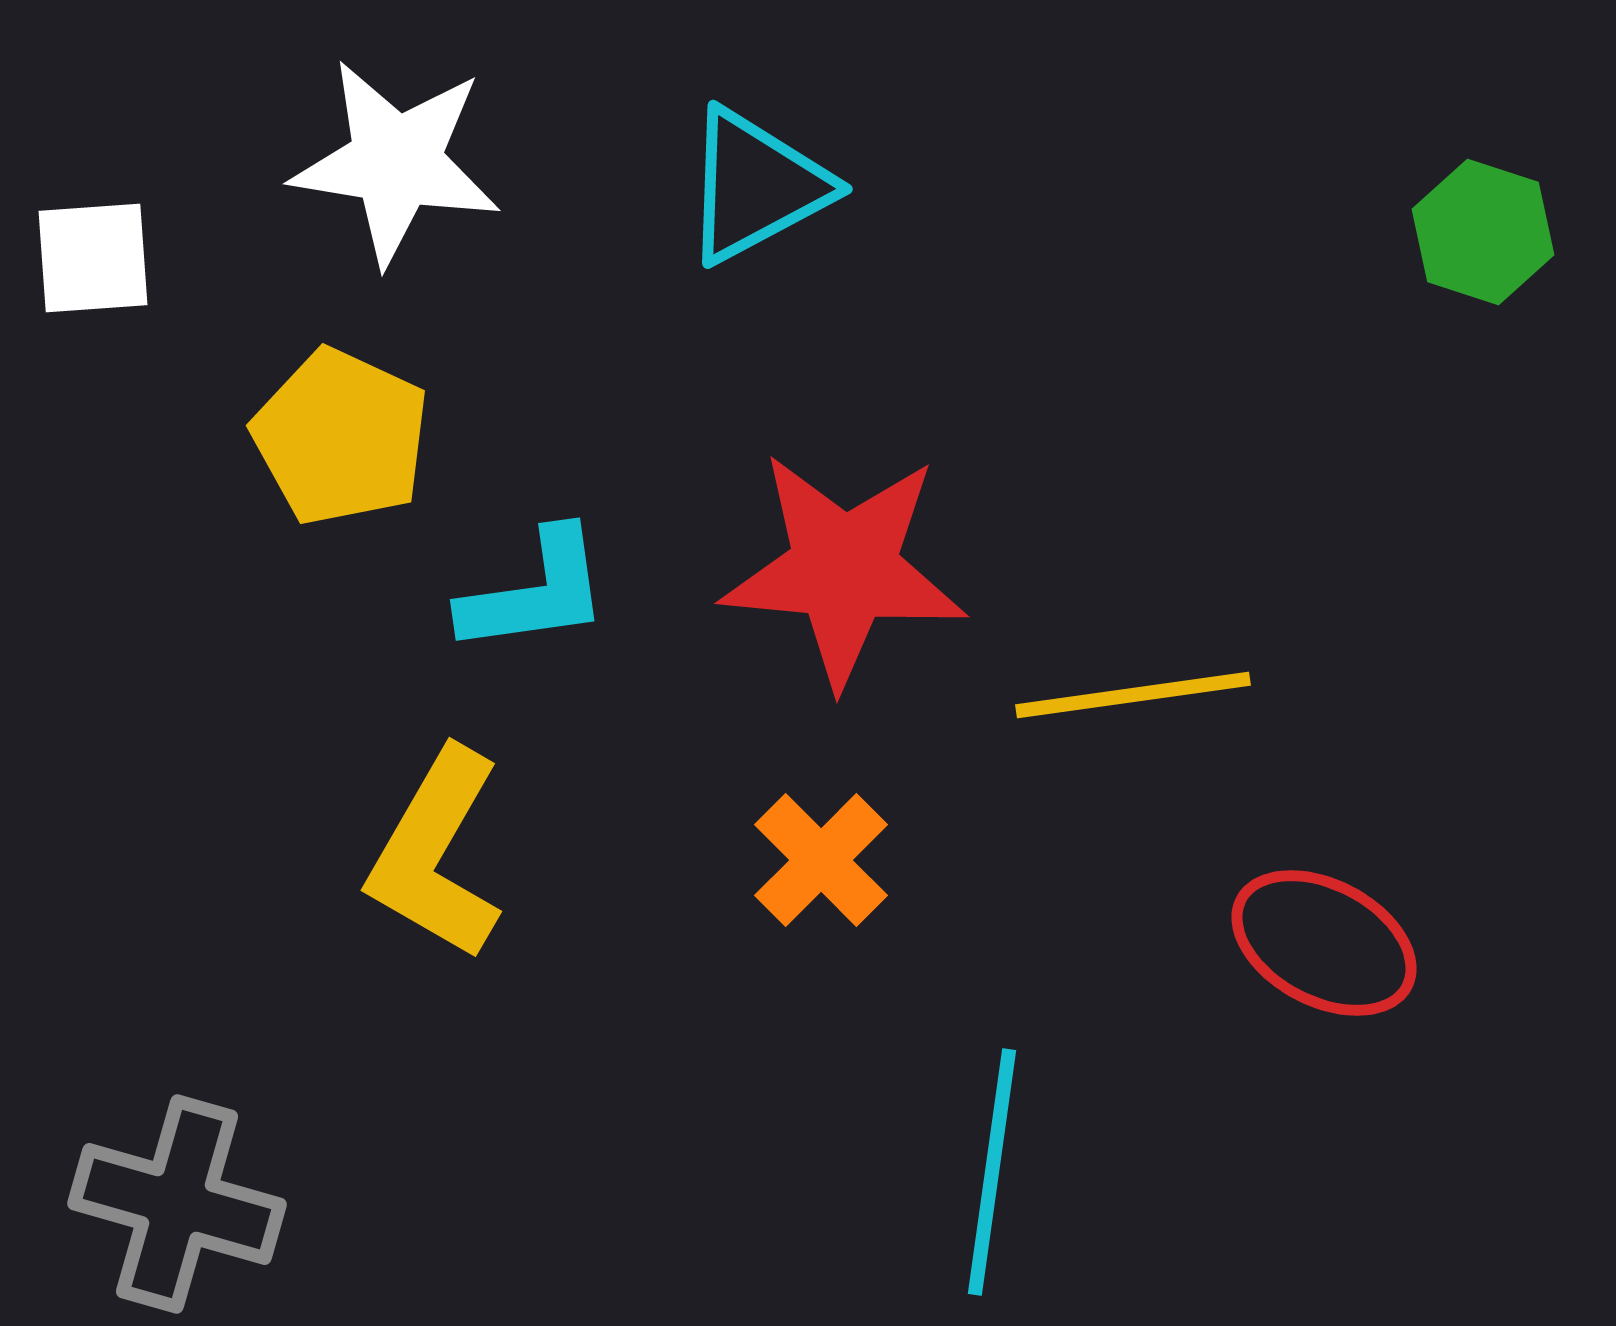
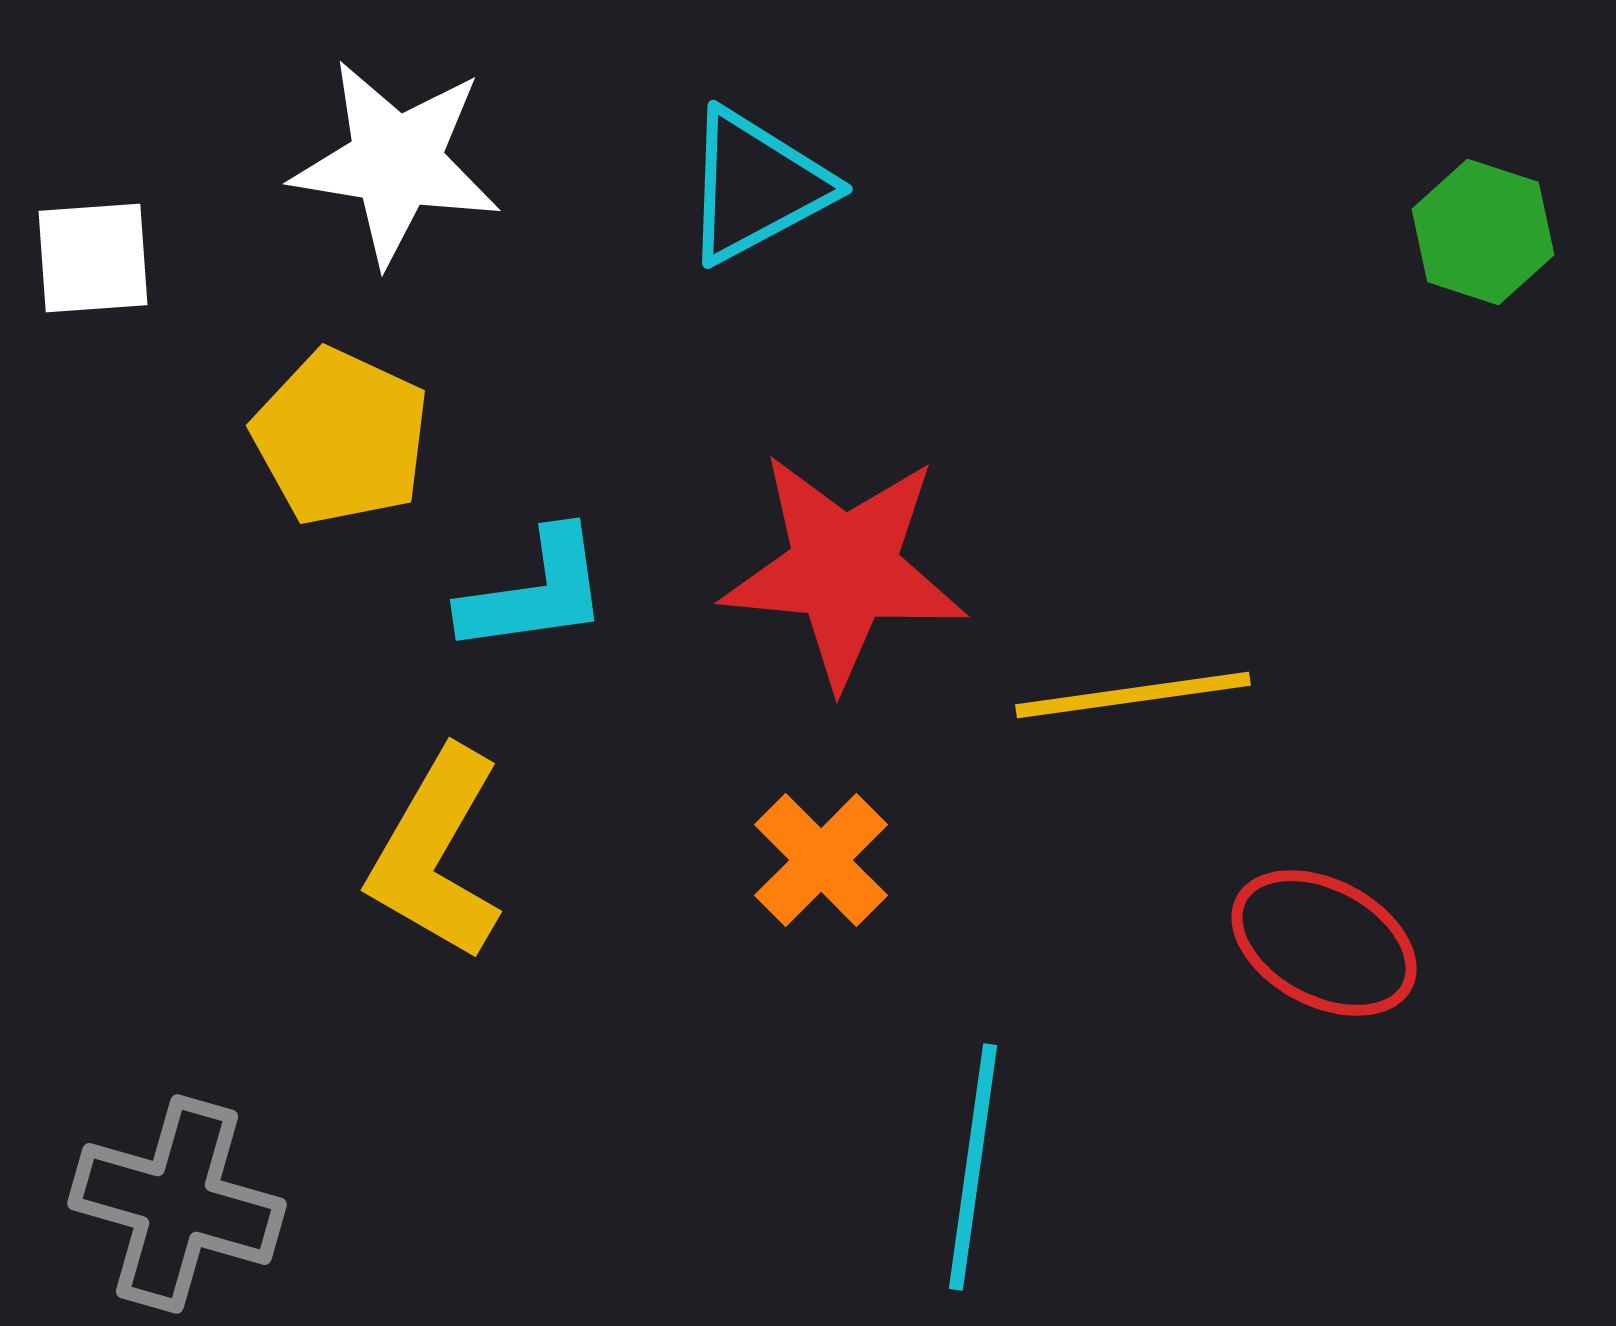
cyan line: moved 19 px left, 5 px up
